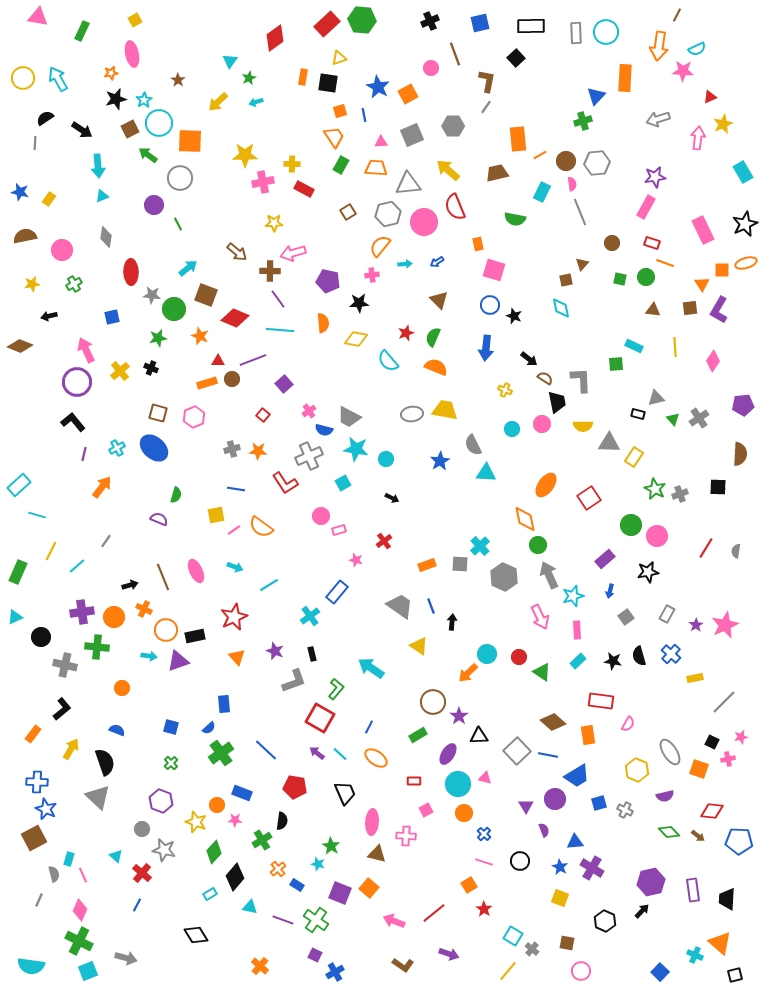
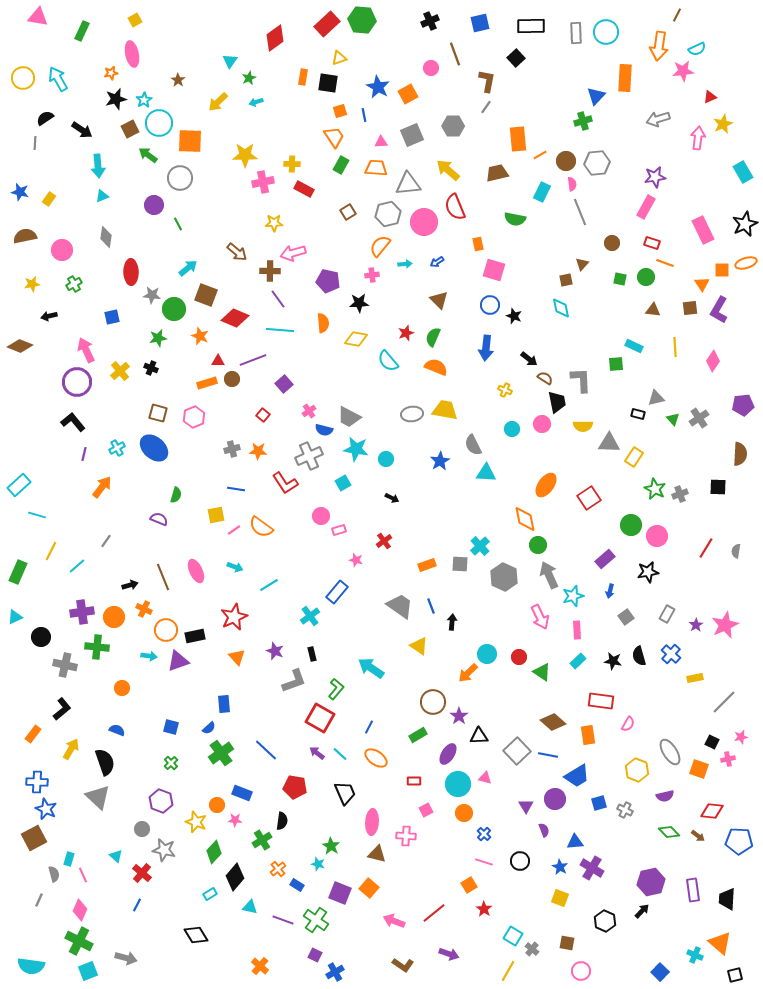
pink star at (683, 71): rotated 10 degrees counterclockwise
yellow line at (508, 971): rotated 10 degrees counterclockwise
